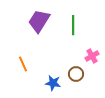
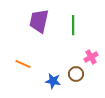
purple trapezoid: rotated 20 degrees counterclockwise
pink cross: moved 1 px left, 1 px down
orange line: rotated 42 degrees counterclockwise
blue star: moved 2 px up
